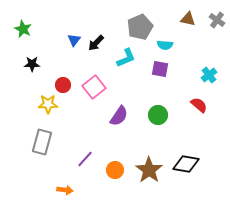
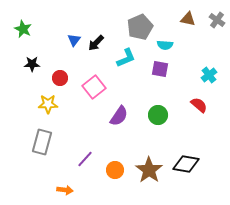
red circle: moved 3 px left, 7 px up
